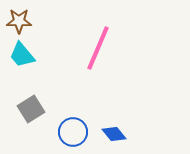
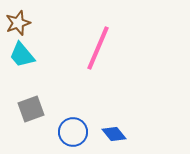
brown star: moved 1 px left, 2 px down; rotated 20 degrees counterclockwise
gray square: rotated 12 degrees clockwise
